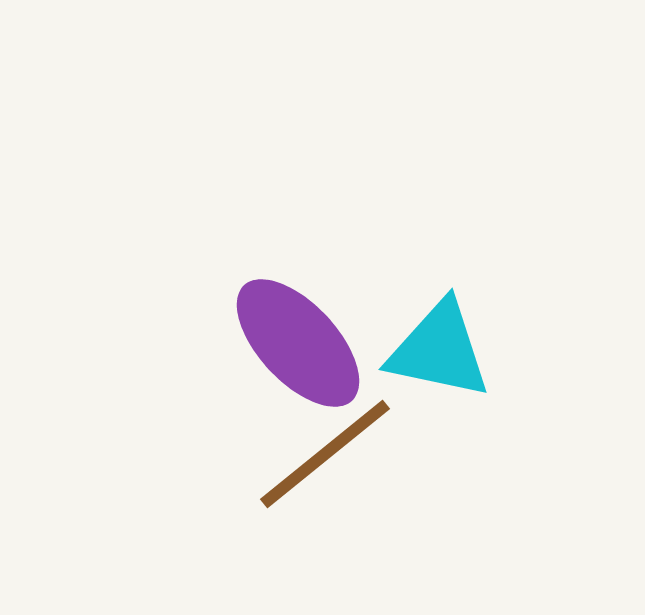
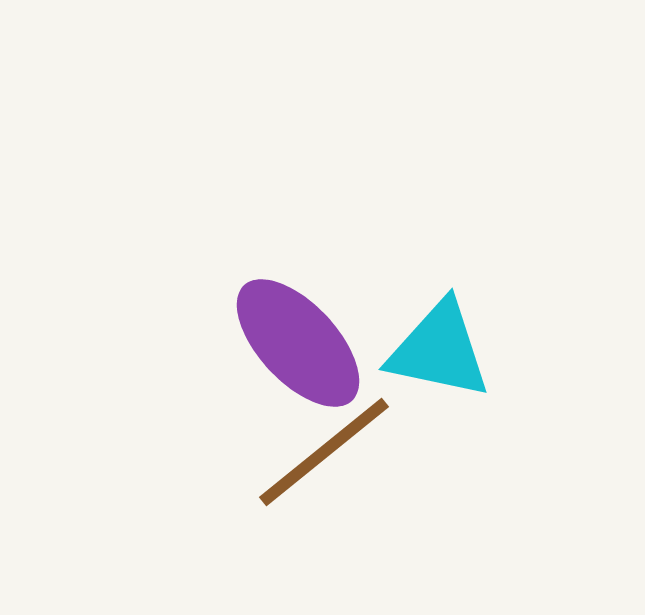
brown line: moved 1 px left, 2 px up
